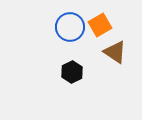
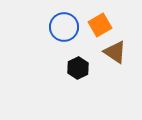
blue circle: moved 6 px left
black hexagon: moved 6 px right, 4 px up
